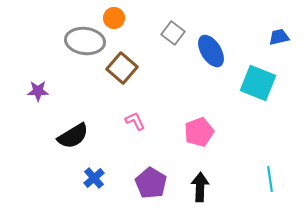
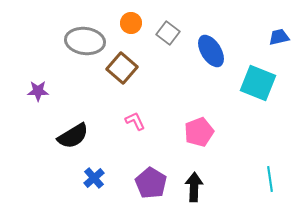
orange circle: moved 17 px right, 5 px down
gray square: moved 5 px left
black arrow: moved 6 px left
